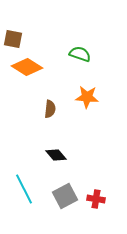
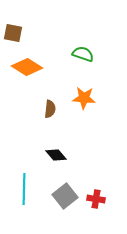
brown square: moved 6 px up
green semicircle: moved 3 px right
orange star: moved 3 px left, 1 px down
cyan line: rotated 28 degrees clockwise
gray square: rotated 10 degrees counterclockwise
